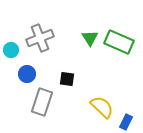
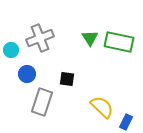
green rectangle: rotated 12 degrees counterclockwise
